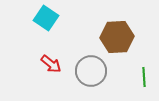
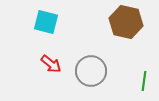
cyan square: moved 4 px down; rotated 20 degrees counterclockwise
brown hexagon: moved 9 px right, 15 px up; rotated 16 degrees clockwise
green line: moved 4 px down; rotated 12 degrees clockwise
